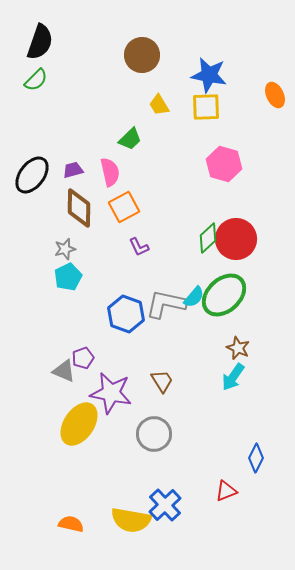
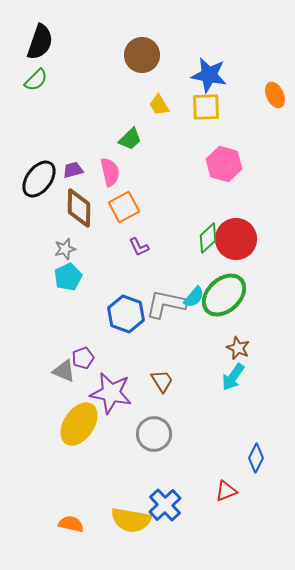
black ellipse: moved 7 px right, 4 px down
